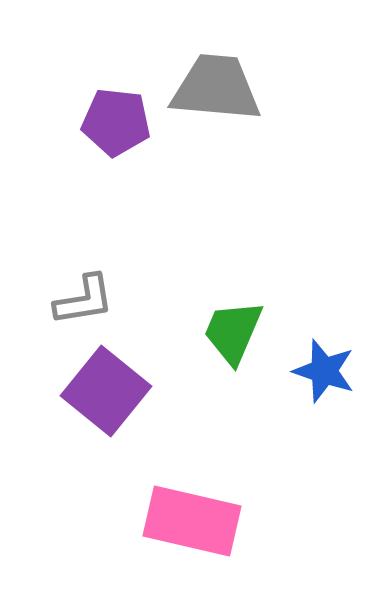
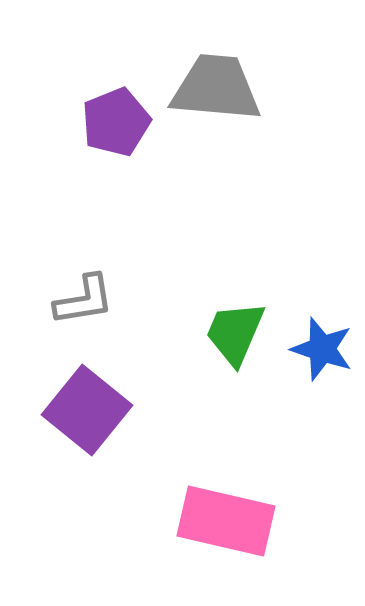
purple pentagon: rotated 28 degrees counterclockwise
green trapezoid: moved 2 px right, 1 px down
blue star: moved 2 px left, 22 px up
purple square: moved 19 px left, 19 px down
pink rectangle: moved 34 px right
